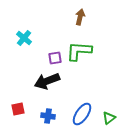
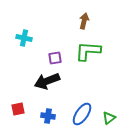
brown arrow: moved 4 px right, 4 px down
cyan cross: rotated 28 degrees counterclockwise
green L-shape: moved 9 px right
